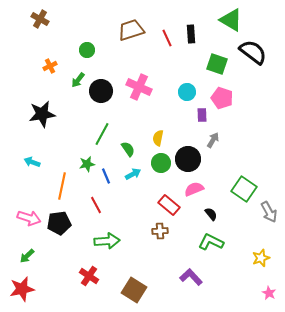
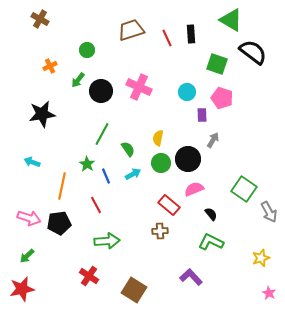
green star at (87, 164): rotated 28 degrees counterclockwise
